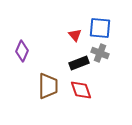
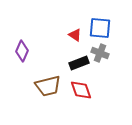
red triangle: rotated 16 degrees counterclockwise
brown trapezoid: rotated 76 degrees clockwise
